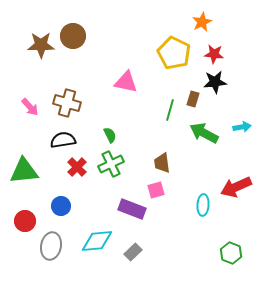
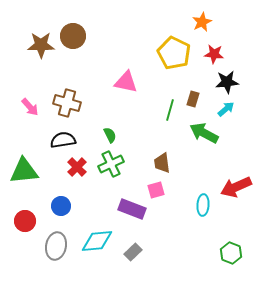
black star: moved 12 px right
cyan arrow: moved 16 px left, 18 px up; rotated 30 degrees counterclockwise
gray ellipse: moved 5 px right
